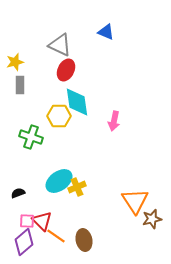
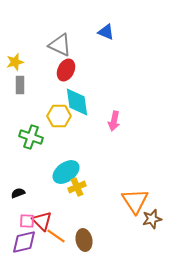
cyan ellipse: moved 7 px right, 9 px up
purple diamond: rotated 28 degrees clockwise
